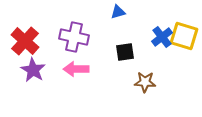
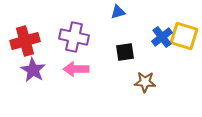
red cross: rotated 32 degrees clockwise
